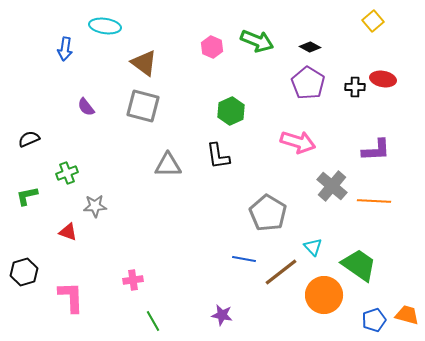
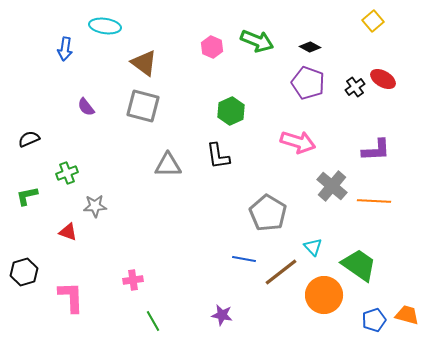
red ellipse: rotated 20 degrees clockwise
purple pentagon: rotated 12 degrees counterclockwise
black cross: rotated 36 degrees counterclockwise
